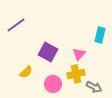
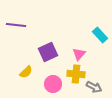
purple line: rotated 42 degrees clockwise
cyan rectangle: rotated 56 degrees counterclockwise
purple square: rotated 36 degrees clockwise
yellow cross: rotated 18 degrees clockwise
